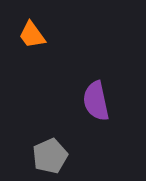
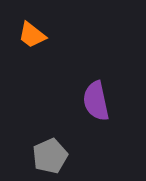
orange trapezoid: rotated 16 degrees counterclockwise
